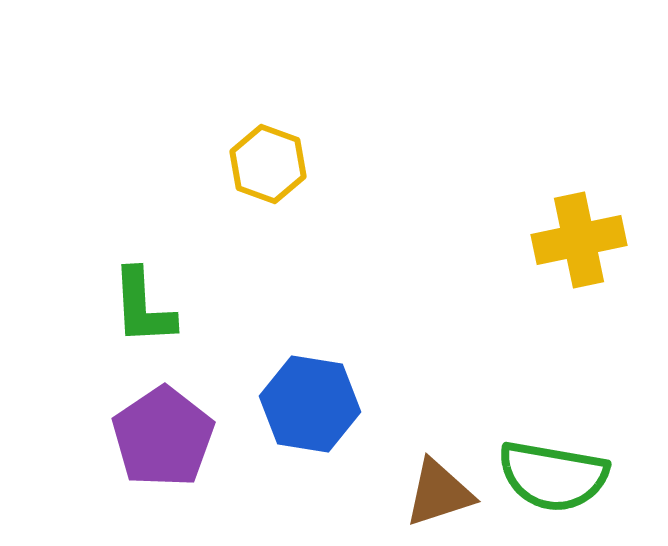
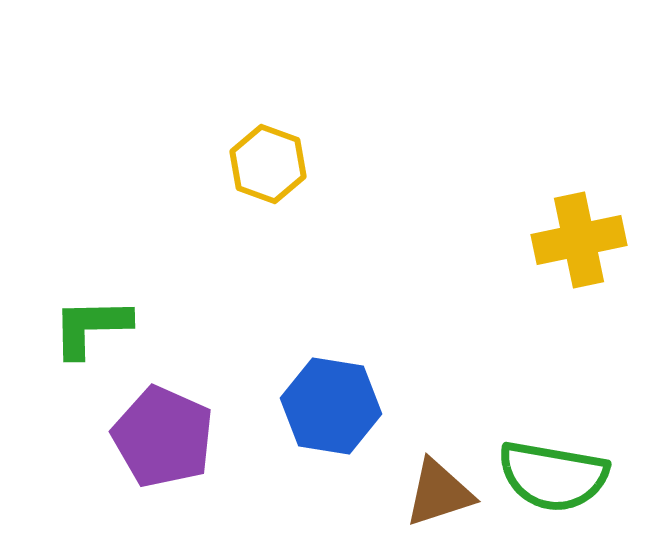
green L-shape: moved 52 px left, 20 px down; rotated 92 degrees clockwise
blue hexagon: moved 21 px right, 2 px down
purple pentagon: rotated 14 degrees counterclockwise
